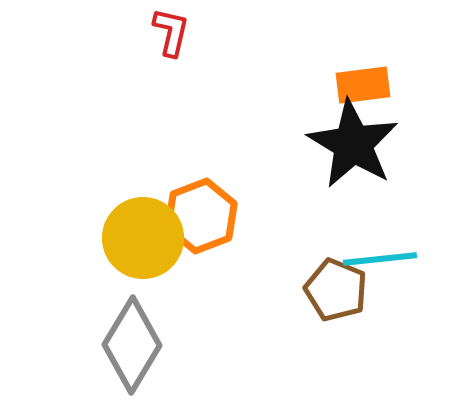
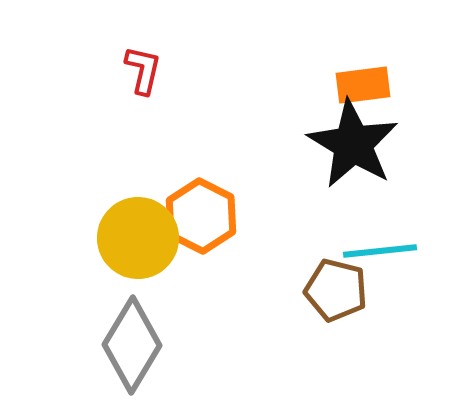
red L-shape: moved 28 px left, 38 px down
orange hexagon: rotated 12 degrees counterclockwise
yellow circle: moved 5 px left
cyan line: moved 8 px up
brown pentagon: rotated 8 degrees counterclockwise
